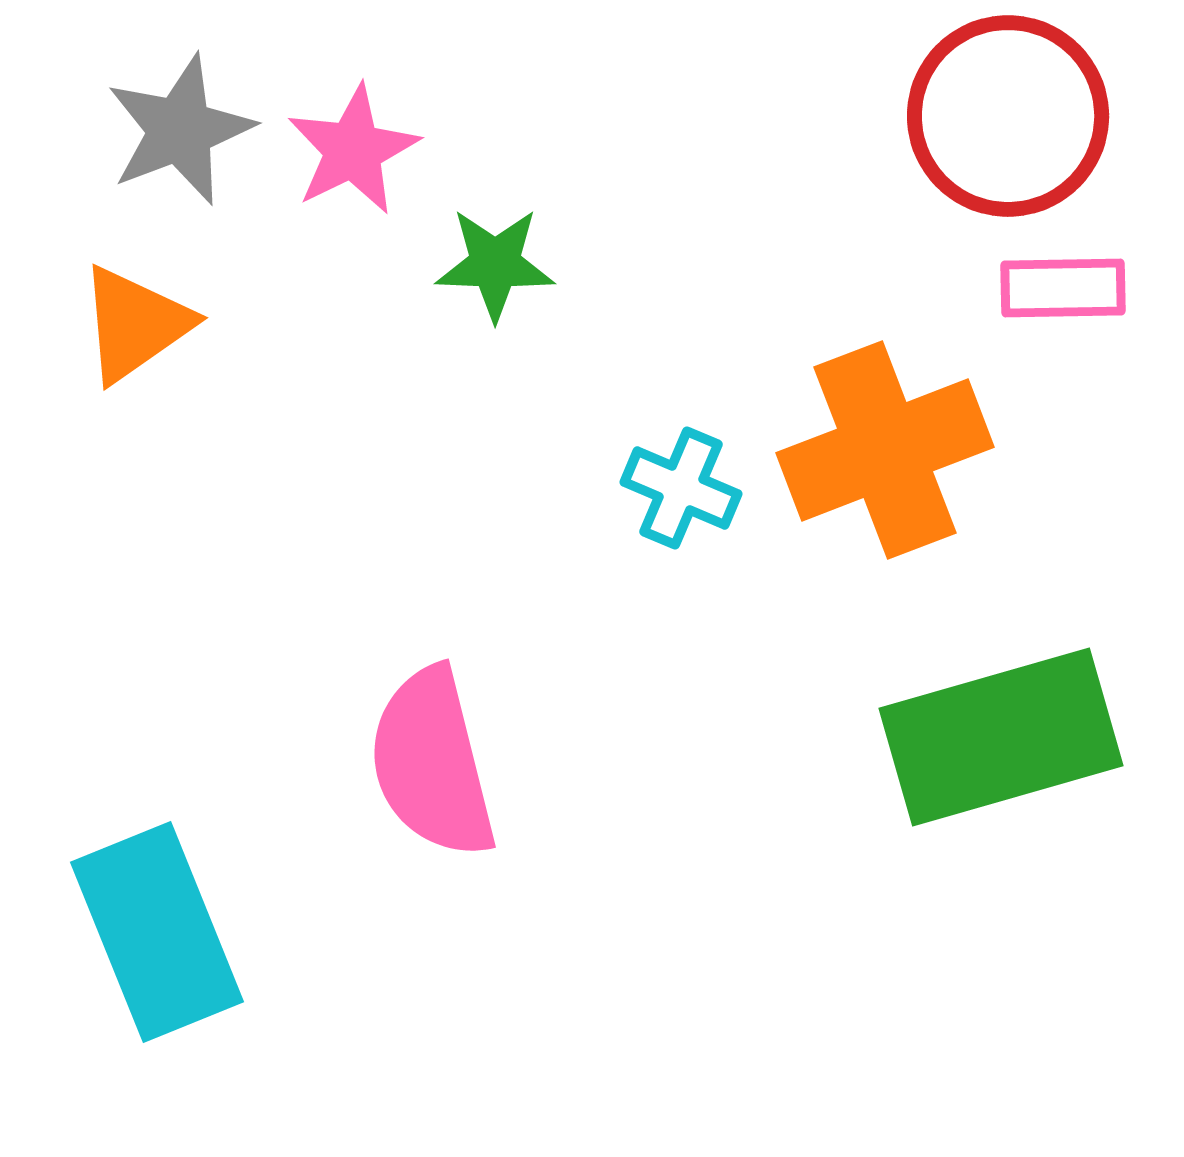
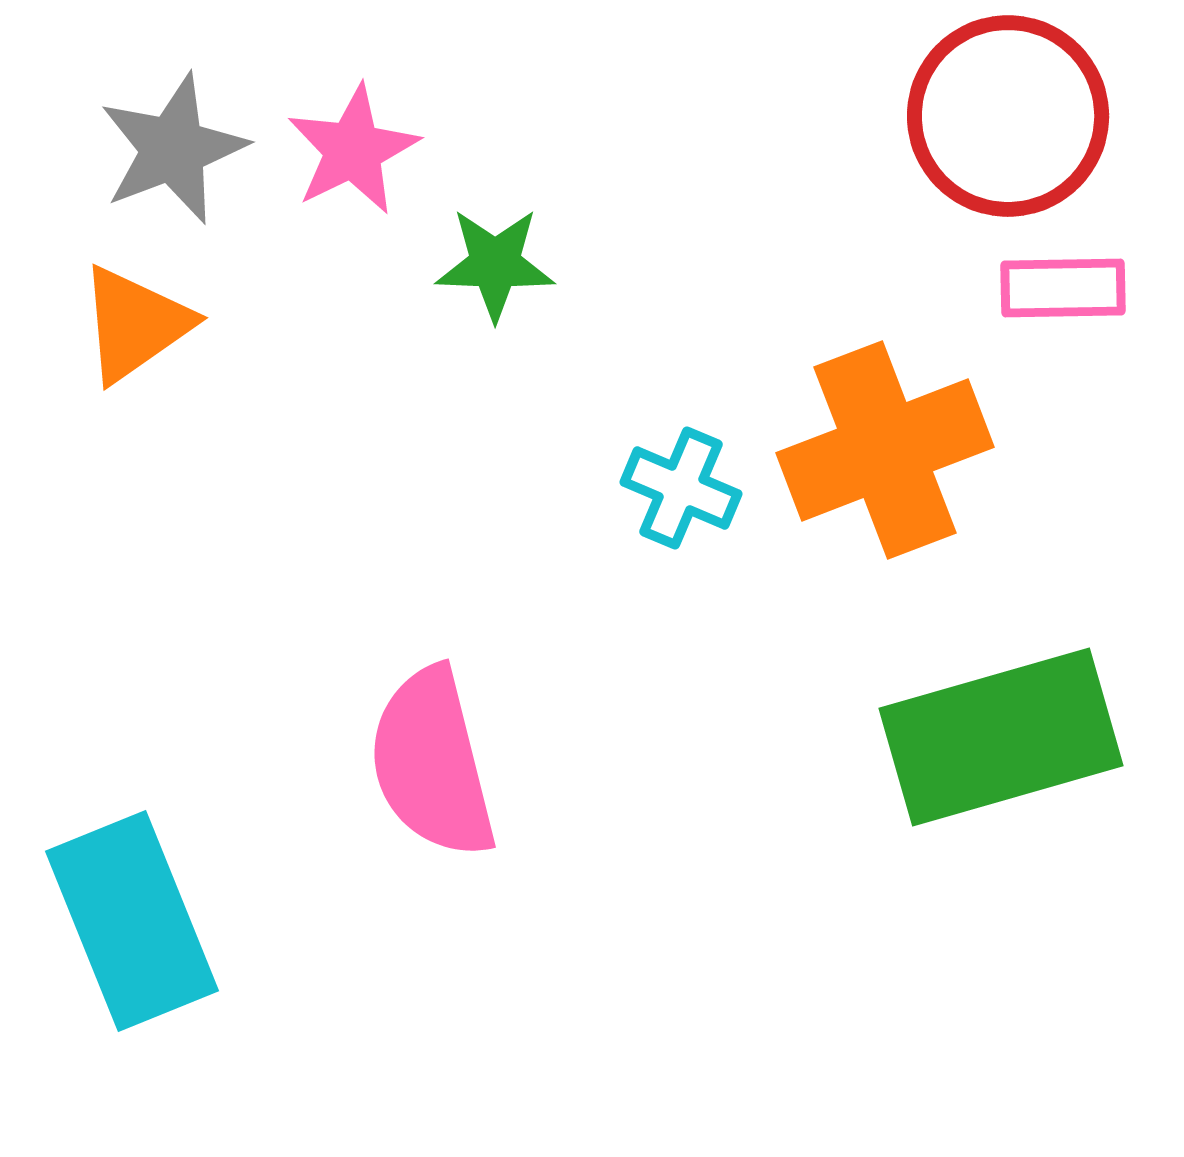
gray star: moved 7 px left, 19 px down
cyan rectangle: moved 25 px left, 11 px up
